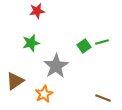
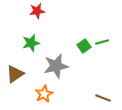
gray star: rotated 20 degrees clockwise
brown triangle: moved 7 px up
